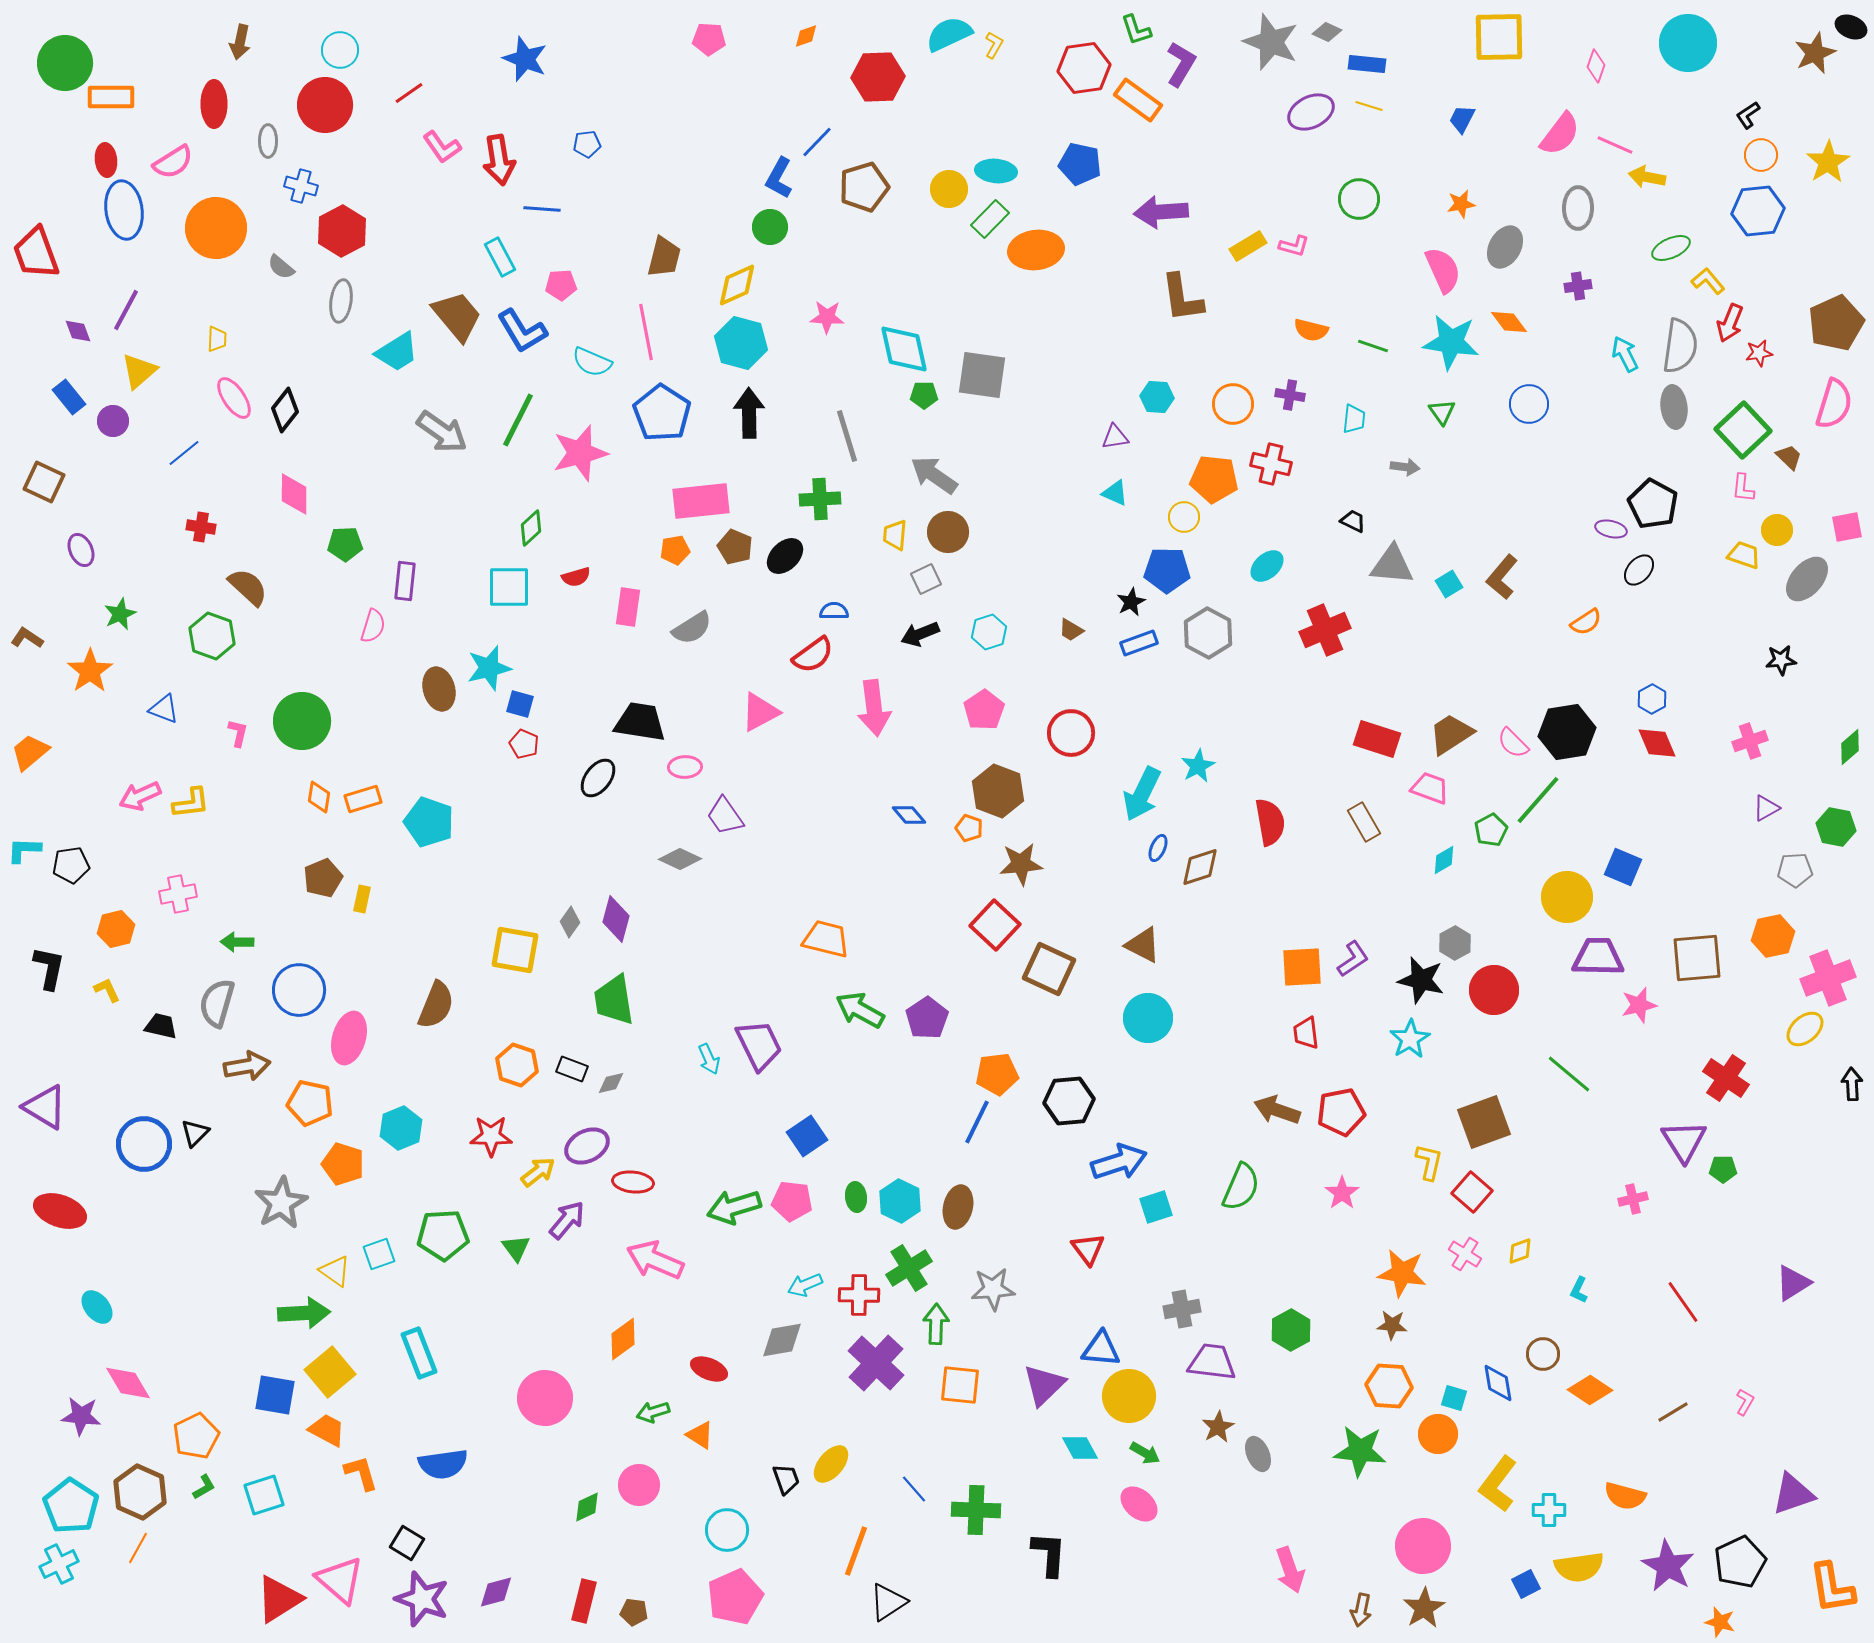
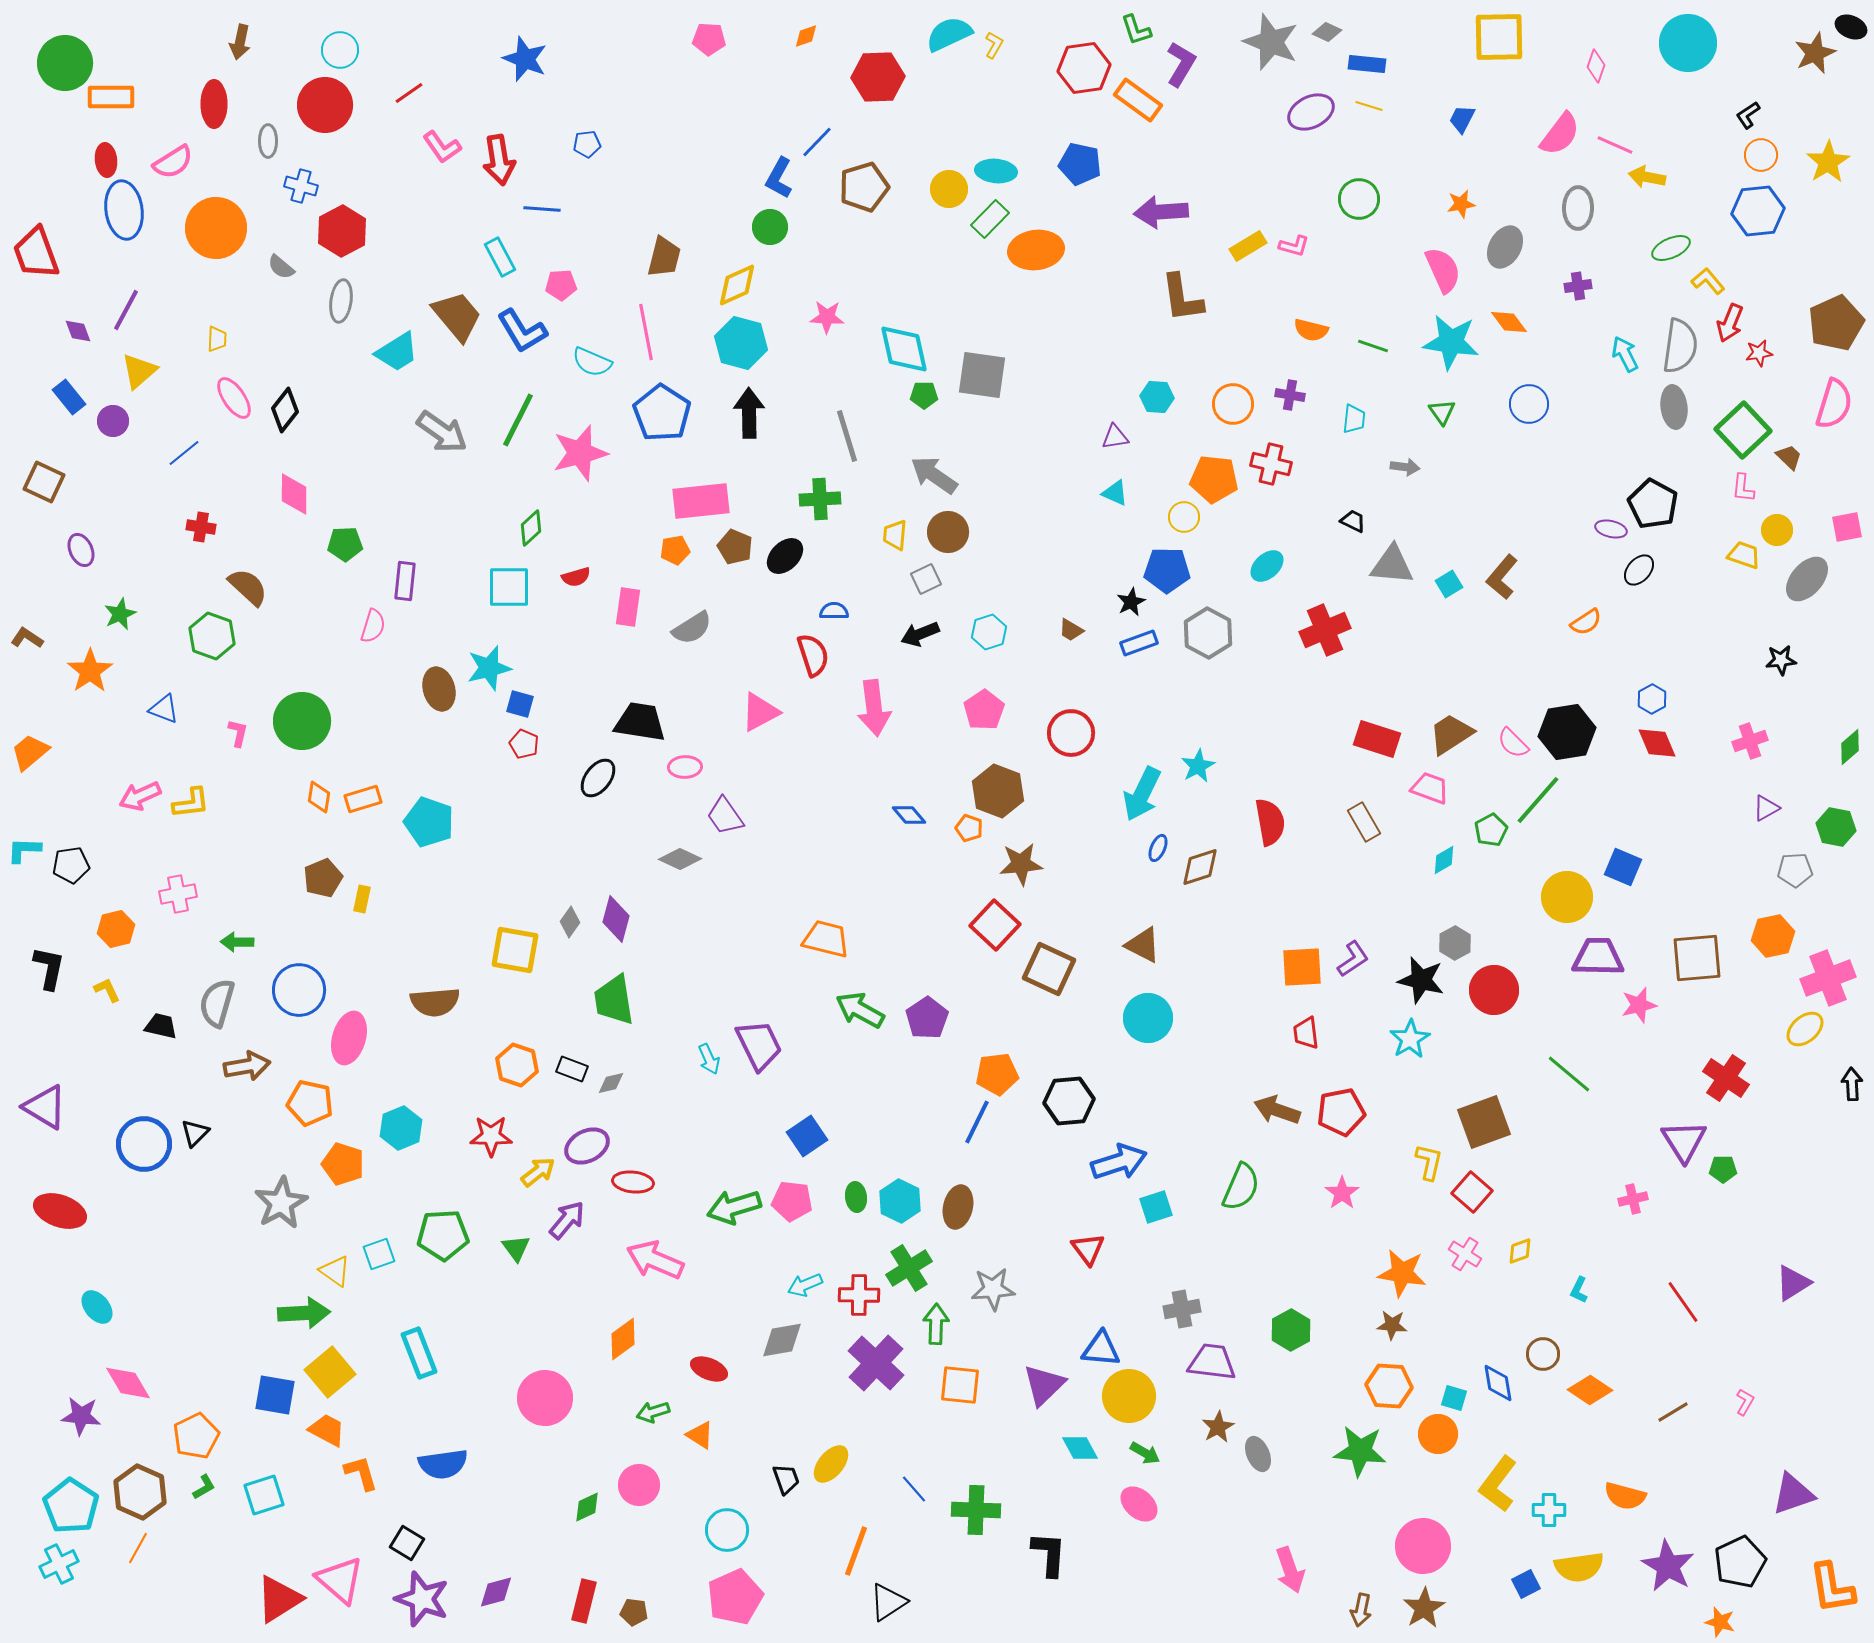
red semicircle at (813, 655): rotated 72 degrees counterclockwise
brown semicircle at (436, 1005): moved 1 px left, 3 px up; rotated 63 degrees clockwise
